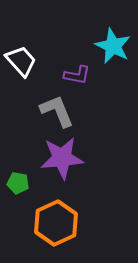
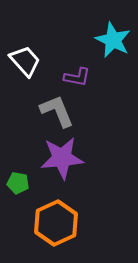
cyan star: moved 6 px up
white trapezoid: moved 4 px right
purple L-shape: moved 2 px down
